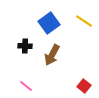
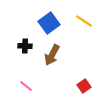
red square: rotated 16 degrees clockwise
